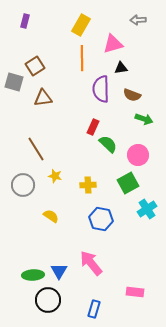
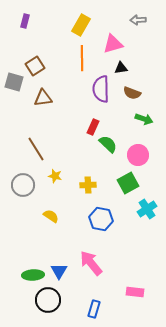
brown semicircle: moved 2 px up
